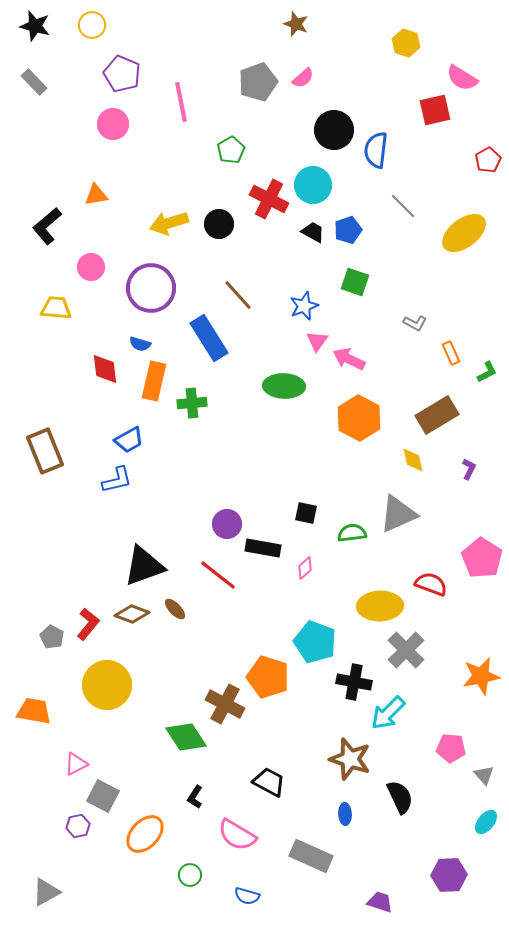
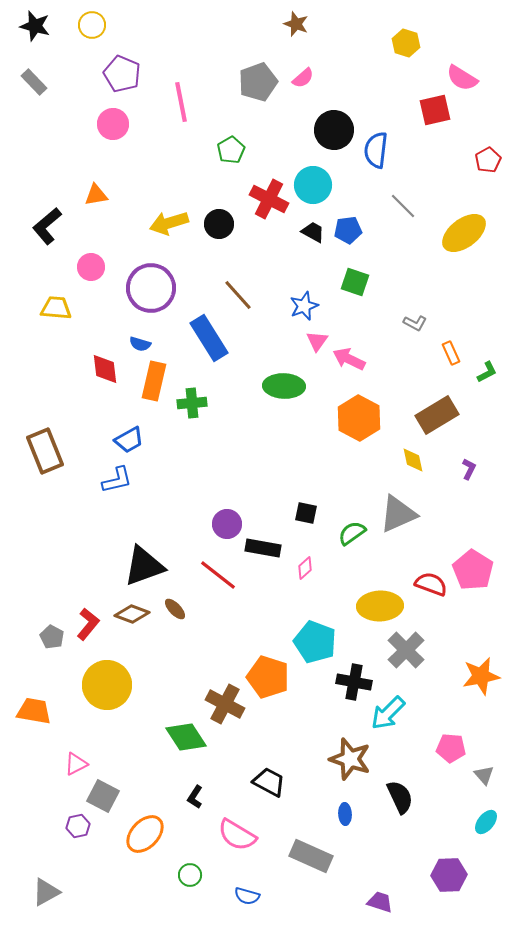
blue pentagon at (348, 230): rotated 12 degrees clockwise
green semicircle at (352, 533): rotated 28 degrees counterclockwise
pink pentagon at (482, 558): moved 9 px left, 12 px down
